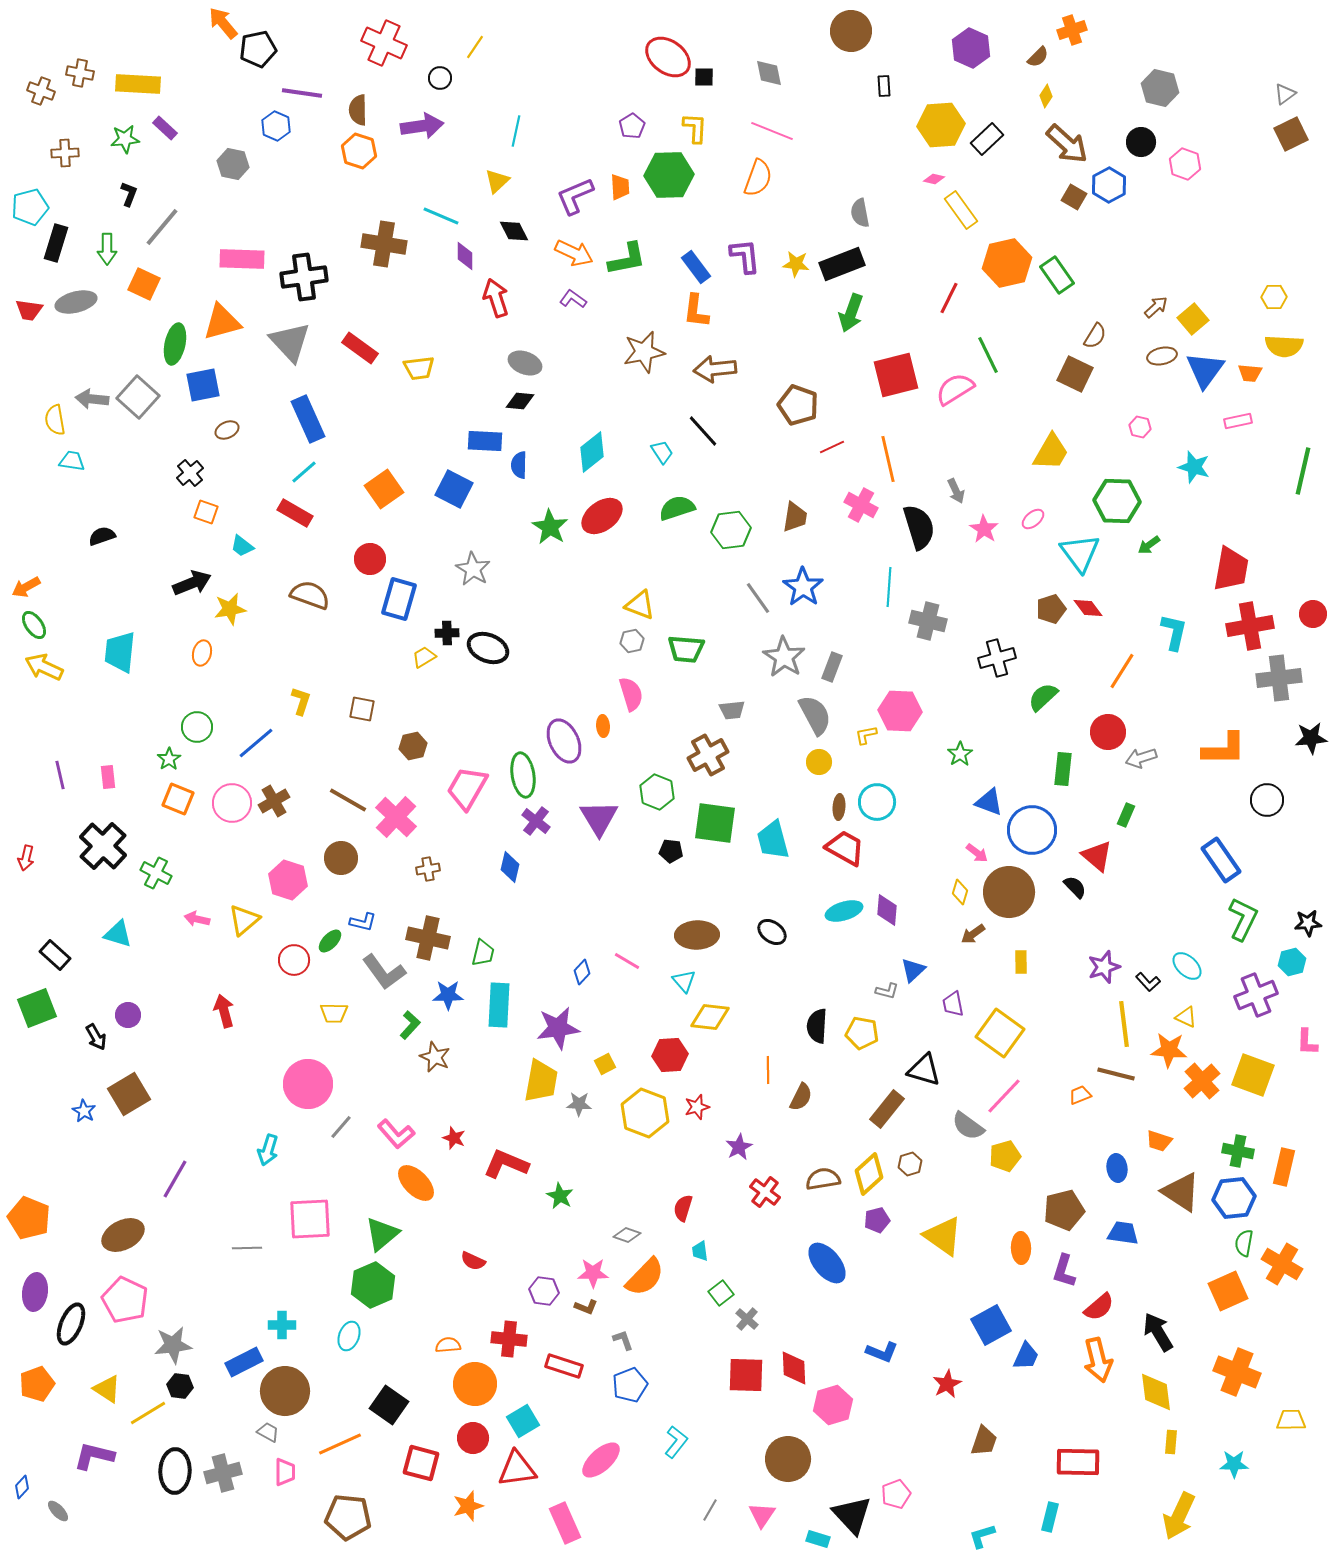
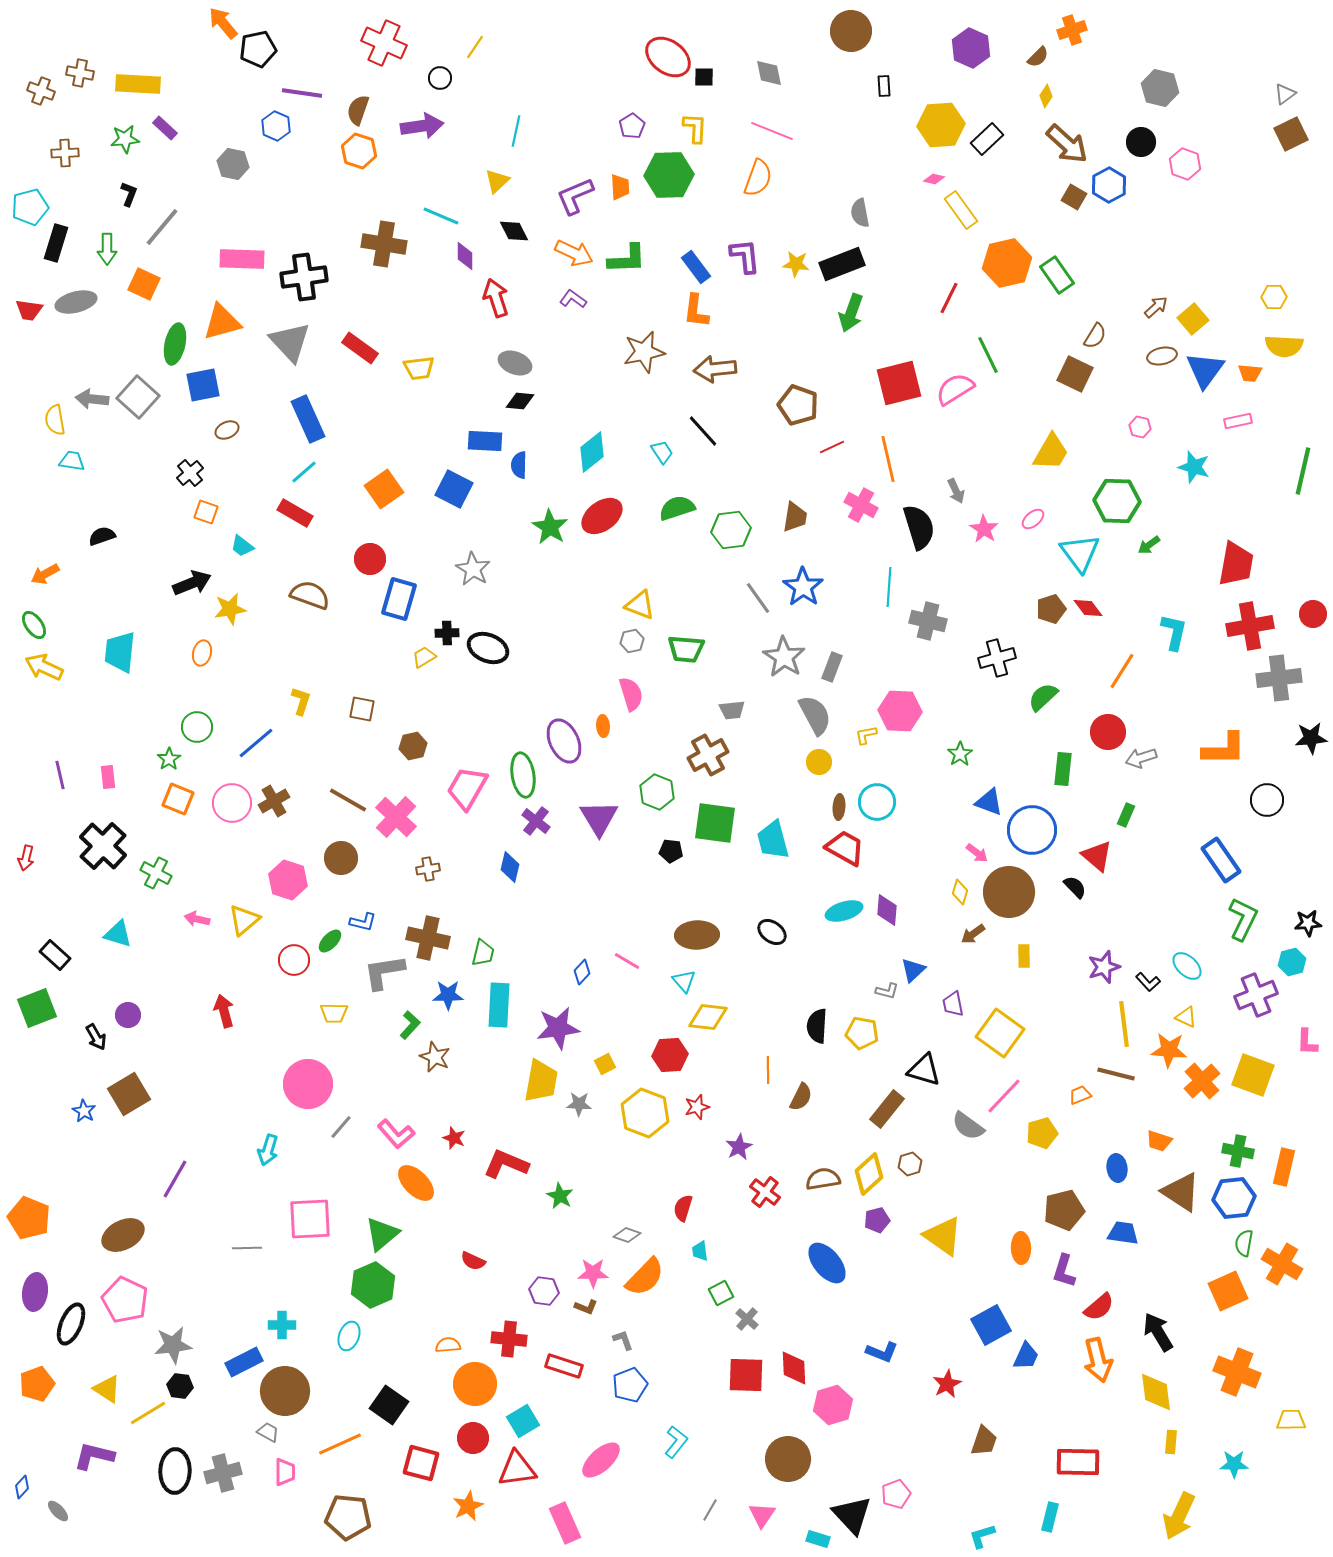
brown semicircle at (358, 110): rotated 20 degrees clockwise
green L-shape at (627, 259): rotated 9 degrees clockwise
gray ellipse at (525, 363): moved 10 px left
red square at (896, 375): moved 3 px right, 8 px down
red trapezoid at (1231, 569): moved 5 px right, 5 px up
orange arrow at (26, 587): moved 19 px right, 13 px up
yellow rectangle at (1021, 962): moved 3 px right, 6 px up
gray L-shape at (384, 972): rotated 117 degrees clockwise
yellow diamond at (710, 1017): moved 2 px left
yellow pentagon at (1005, 1156): moved 37 px right, 23 px up
green square at (721, 1293): rotated 10 degrees clockwise
orange star at (468, 1506): rotated 8 degrees counterclockwise
